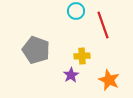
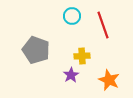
cyan circle: moved 4 px left, 5 px down
